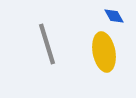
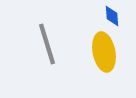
blue diamond: moved 2 px left; rotated 25 degrees clockwise
